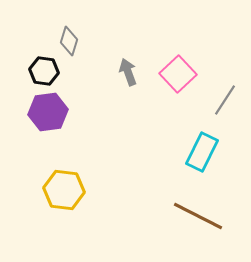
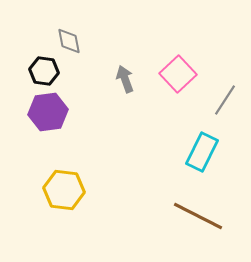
gray diamond: rotated 28 degrees counterclockwise
gray arrow: moved 3 px left, 7 px down
